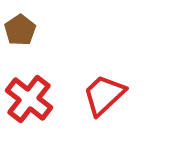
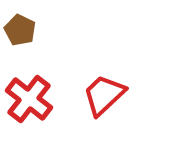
brown pentagon: rotated 12 degrees counterclockwise
